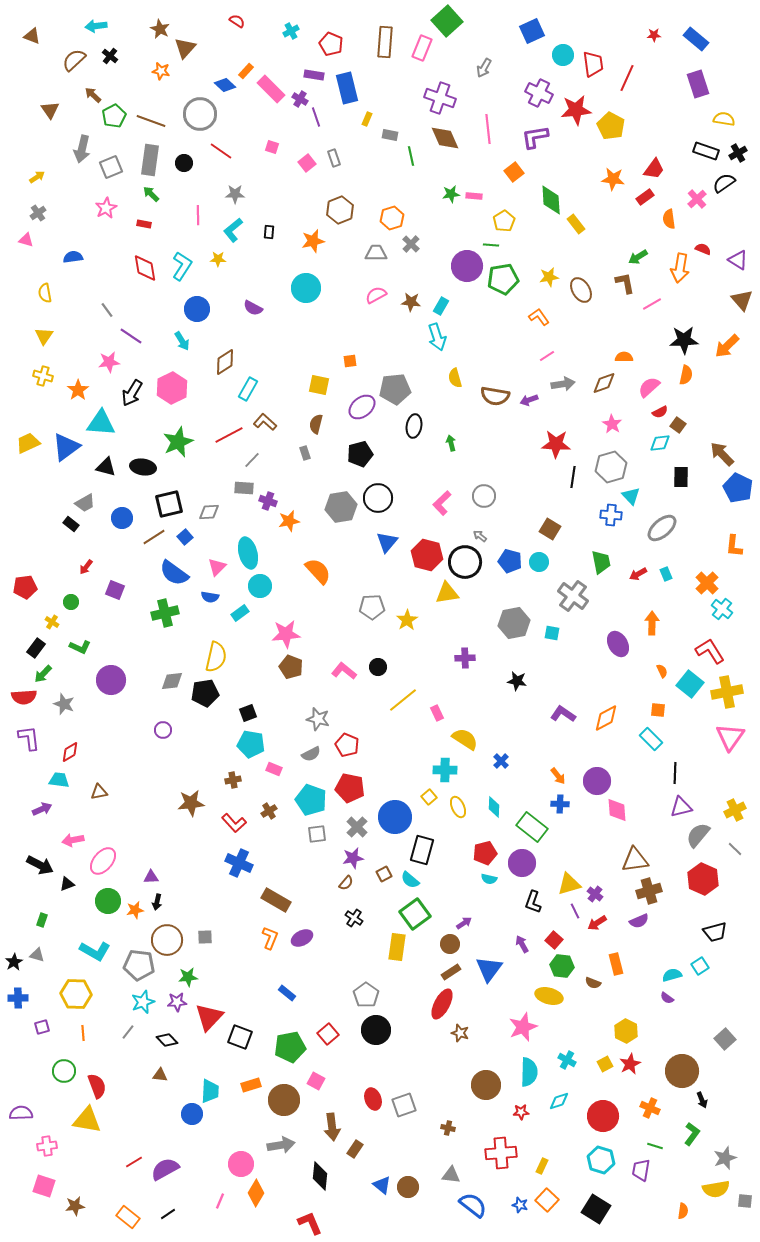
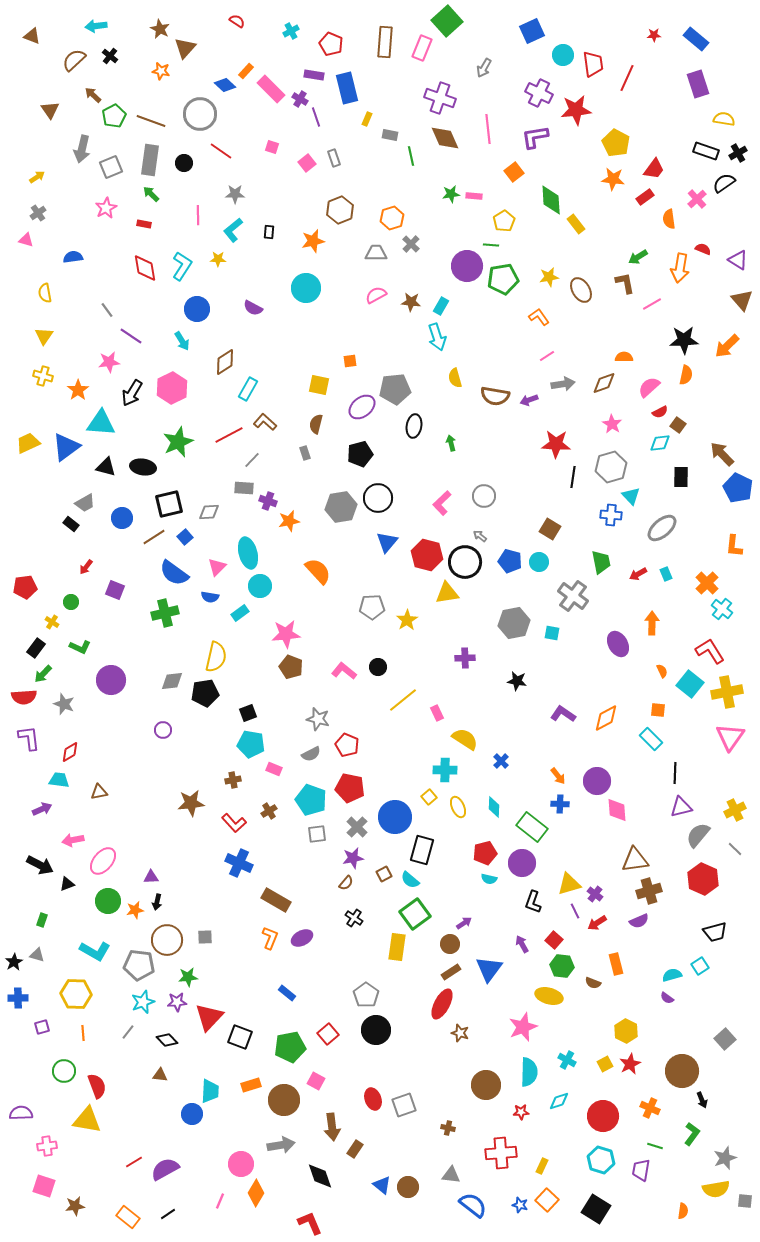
yellow pentagon at (611, 126): moved 5 px right, 17 px down
black diamond at (320, 1176): rotated 24 degrees counterclockwise
